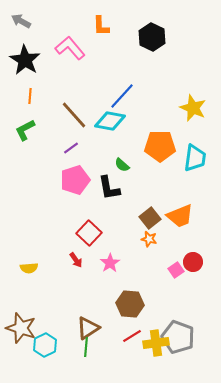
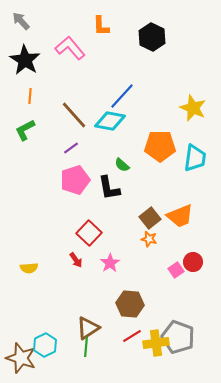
gray arrow: rotated 18 degrees clockwise
brown star: moved 30 px down
